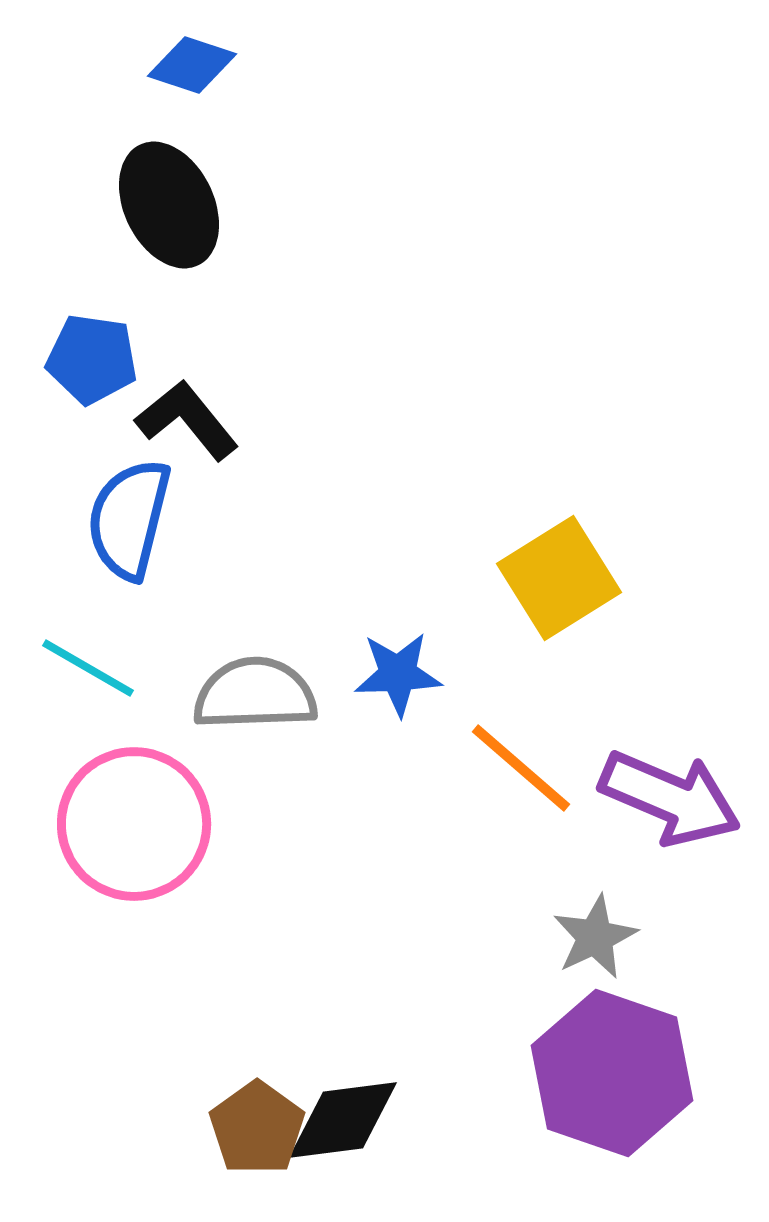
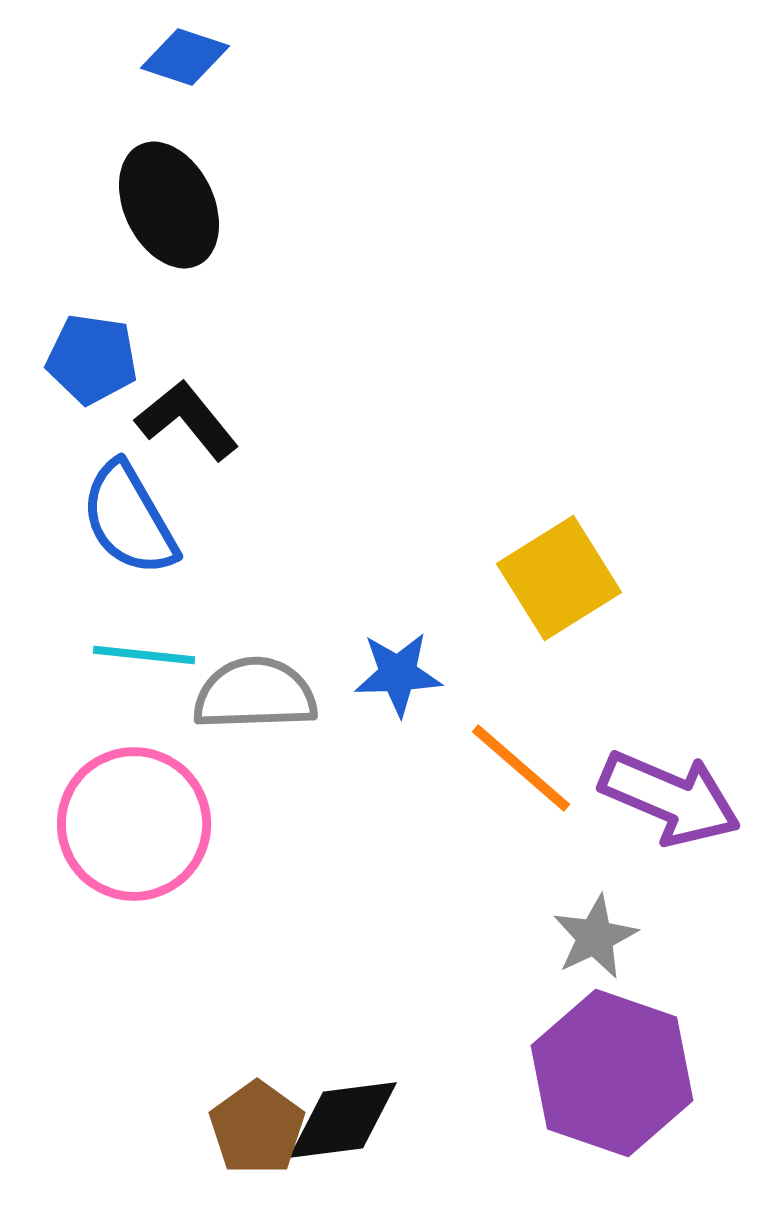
blue diamond: moved 7 px left, 8 px up
blue semicircle: rotated 44 degrees counterclockwise
cyan line: moved 56 px right, 13 px up; rotated 24 degrees counterclockwise
